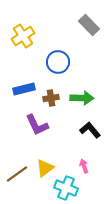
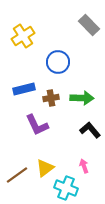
brown line: moved 1 px down
